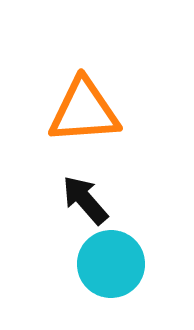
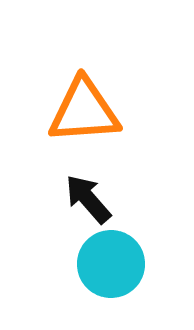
black arrow: moved 3 px right, 1 px up
